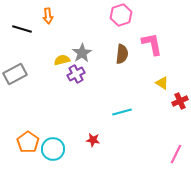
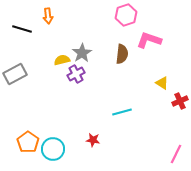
pink hexagon: moved 5 px right
pink L-shape: moved 3 px left, 4 px up; rotated 60 degrees counterclockwise
